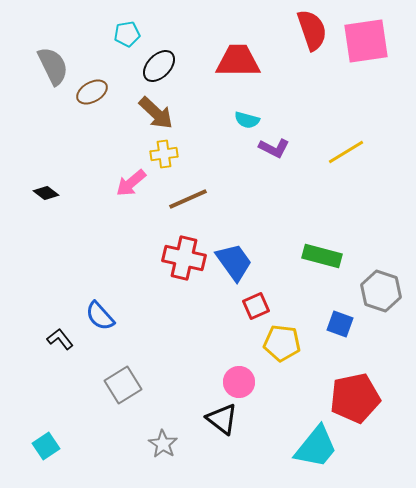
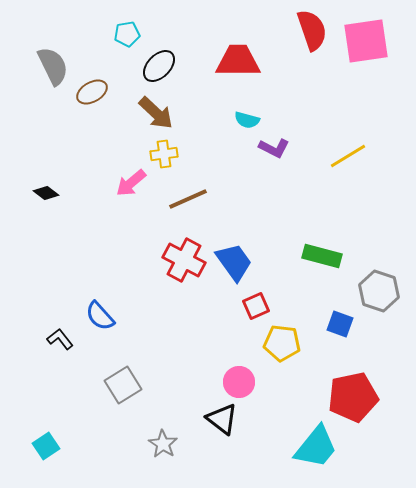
yellow line: moved 2 px right, 4 px down
red cross: moved 2 px down; rotated 15 degrees clockwise
gray hexagon: moved 2 px left
red pentagon: moved 2 px left, 1 px up
